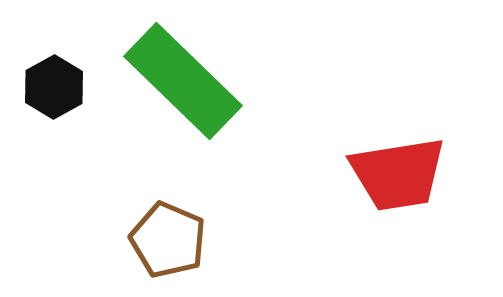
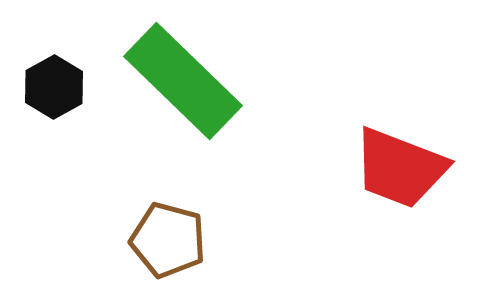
red trapezoid: moved 2 px right, 6 px up; rotated 30 degrees clockwise
brown pentagon: rotated 8 degrees counterclockwise
